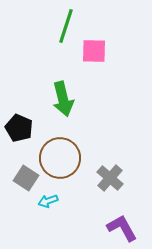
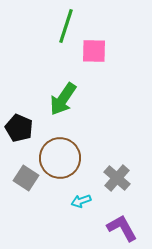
green arrow: rotated 48 degrees clockwise
gray cross: moved 7 px right
cyan arrow: moved 33 px right
